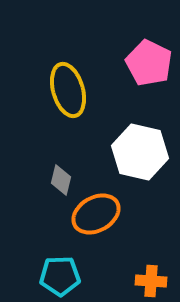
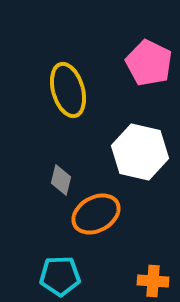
orange cross: moved 2 px right
